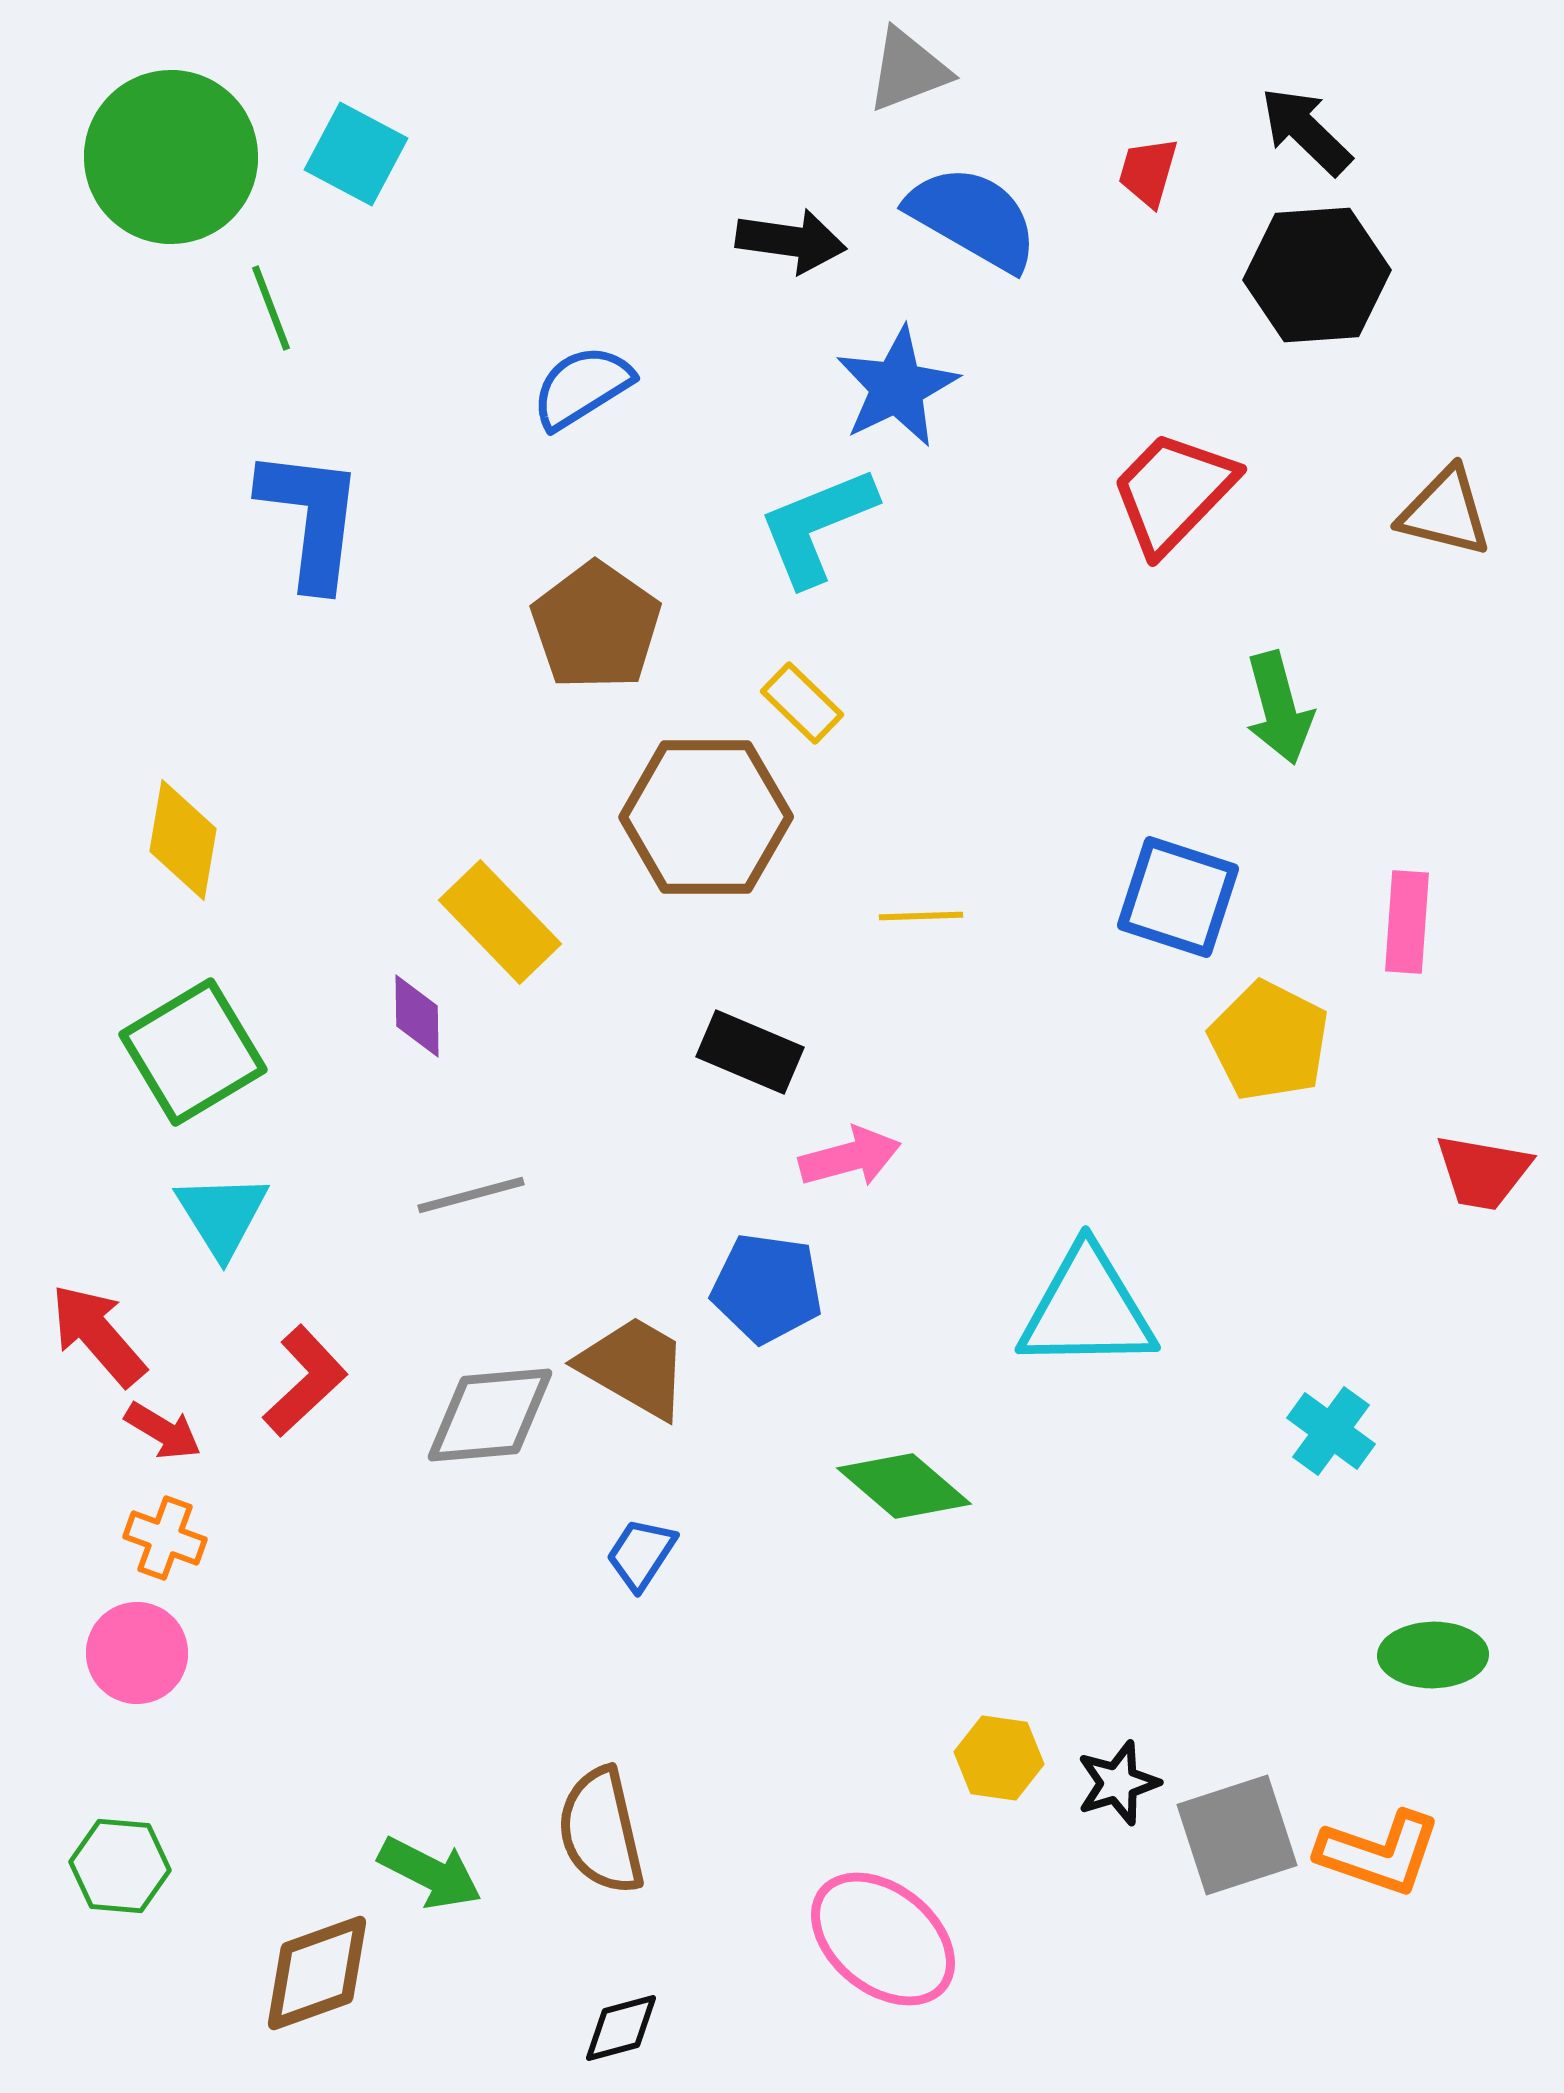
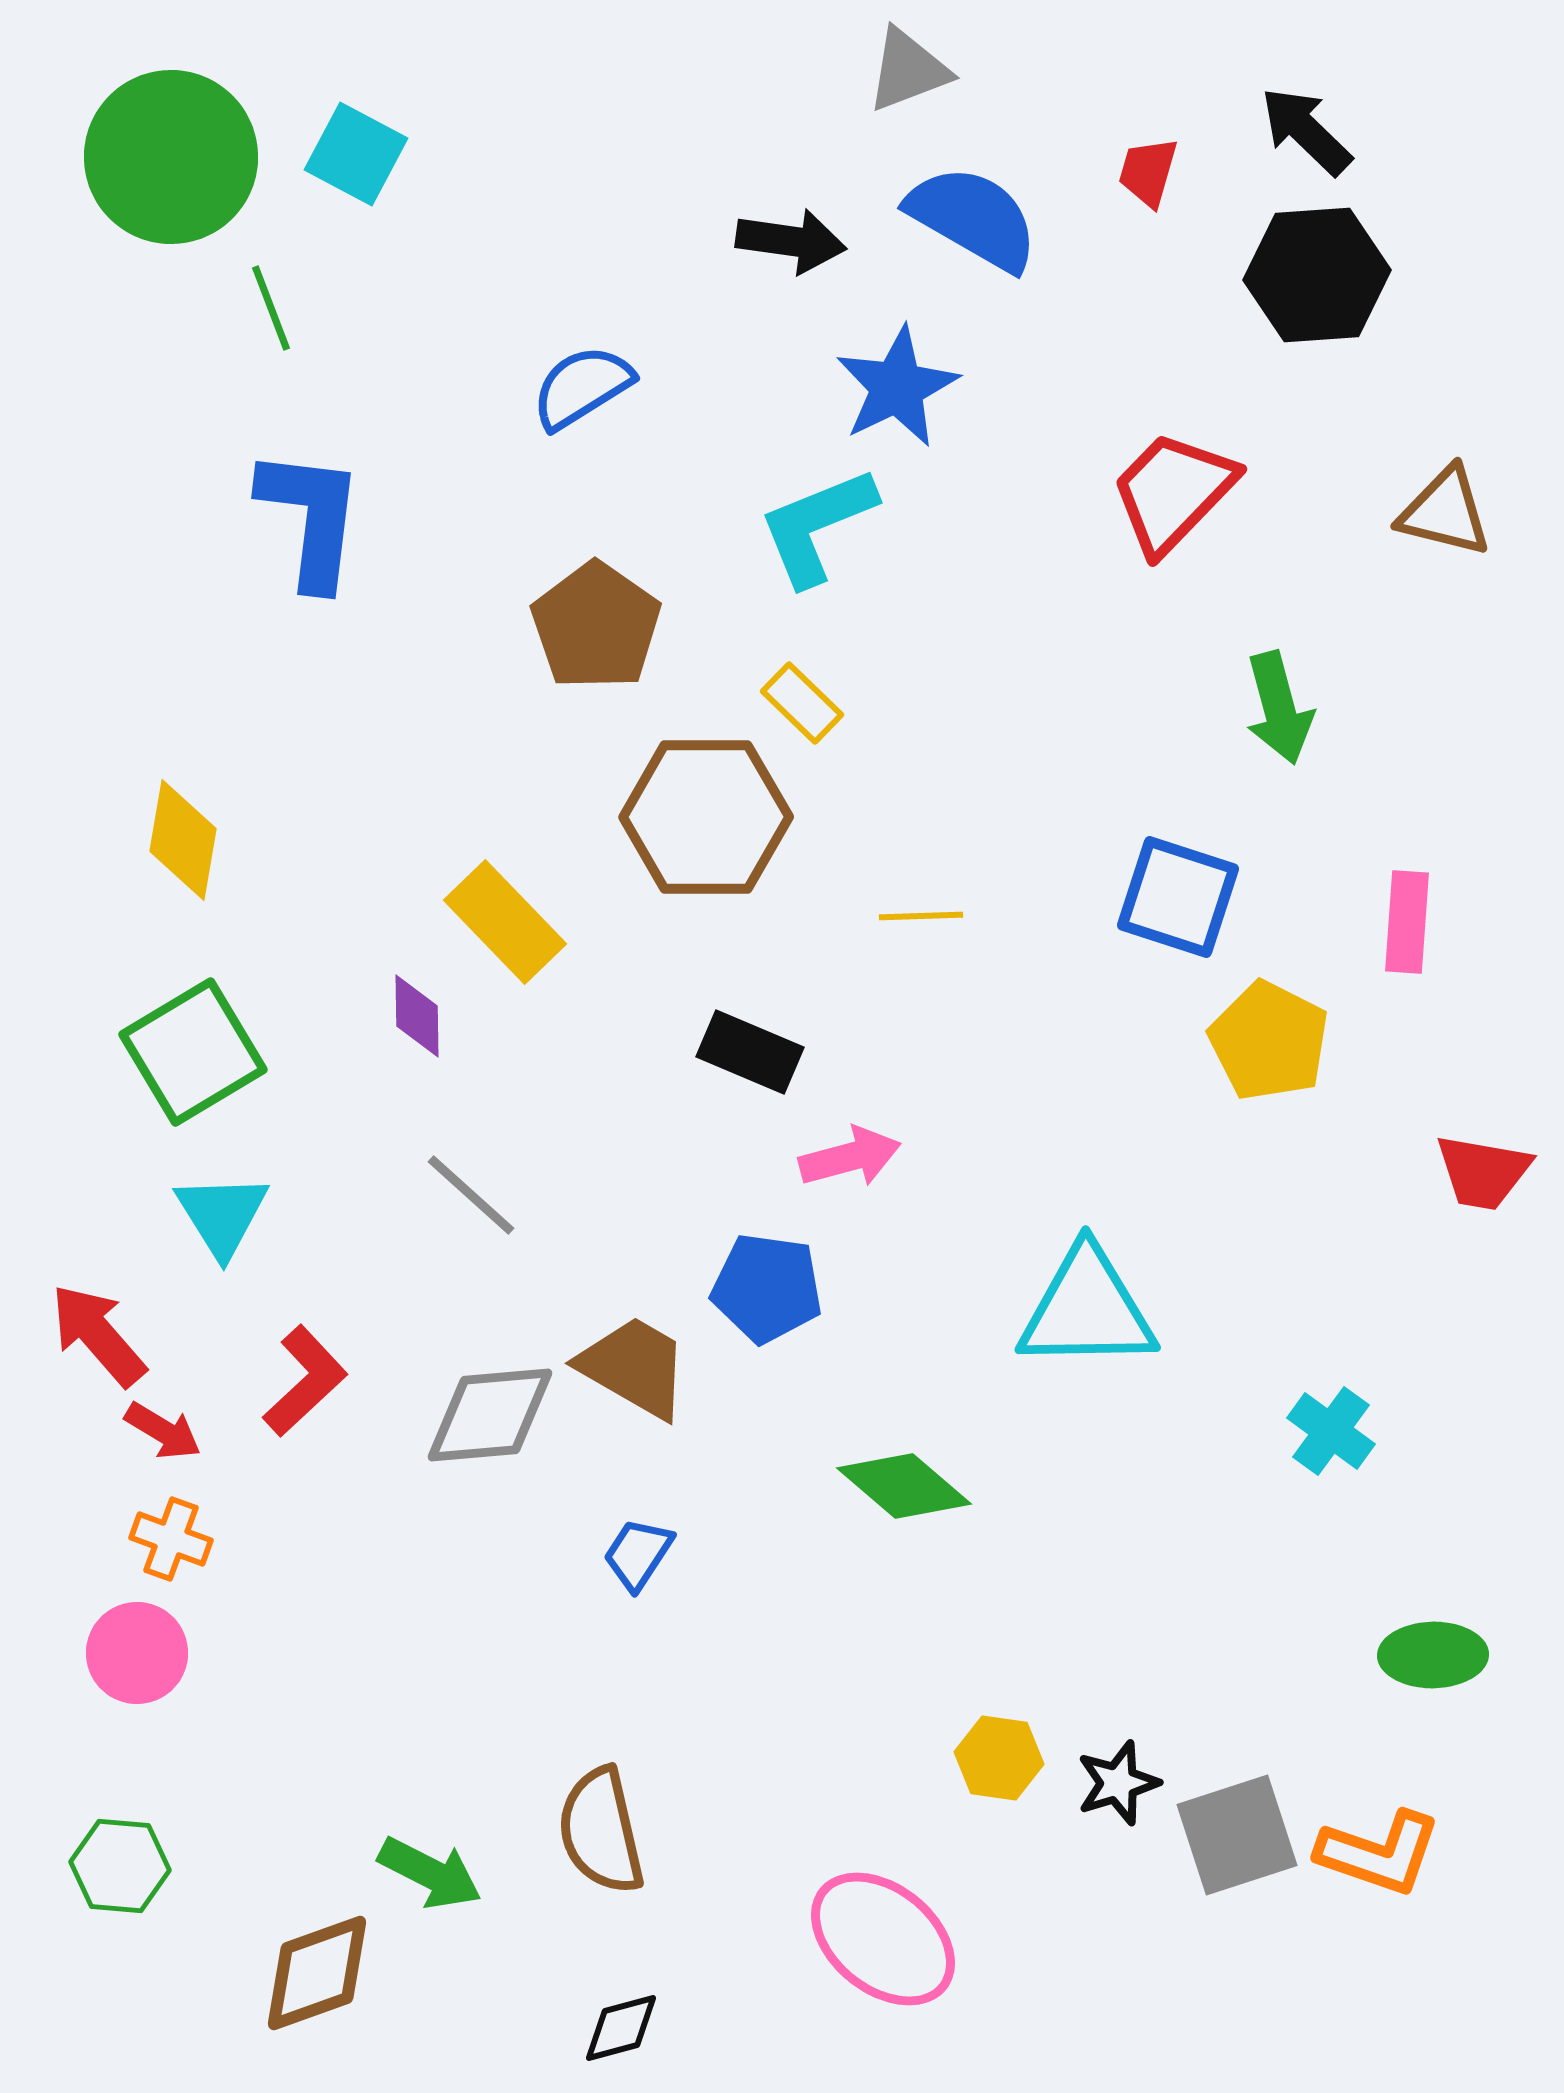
yellow rectangle at (500, 922): moved 5 px right
gray line at (471, 1195): rotated 57 degrees clockwise
orange cross at (165, 1538): moved 6 px right, 1 px down
blue trapezoid at (641, 1554): moved 3 px left
